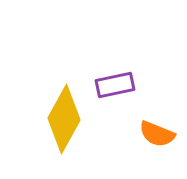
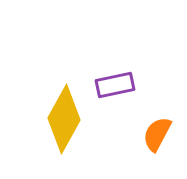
orange semicircle: rotated 96 degrees clockwise
